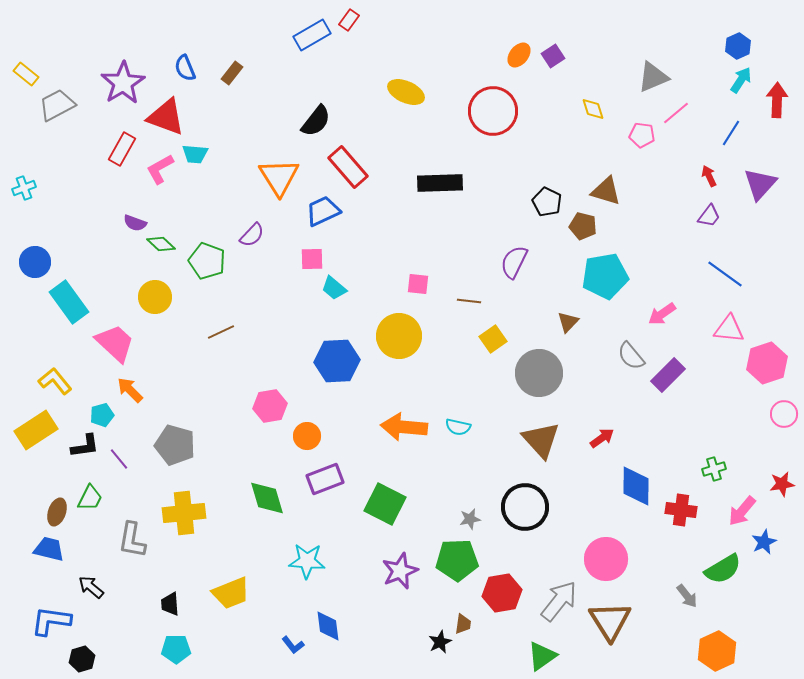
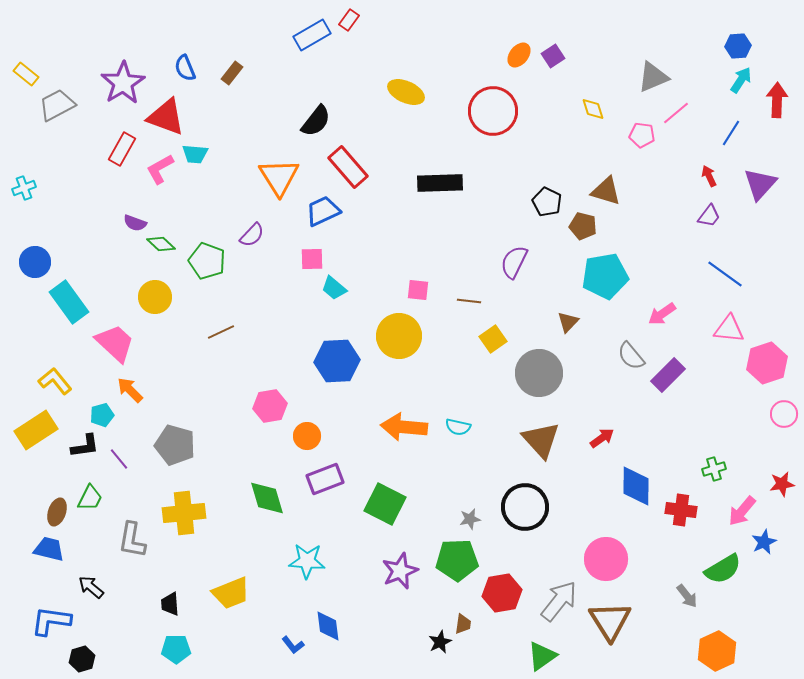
blue hexagon at (738, 46): rotated 20 degrees clockwise
pink square at (418, 284): moved 6 px down
